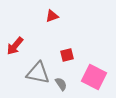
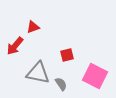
red triangle: moved 19 px left, 11 px down
pink square: moved 1 px right, 1 px up
